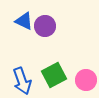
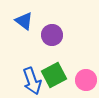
blue triangle: rotated 12 degrees clockwise
purple circle: moved 7 px right, 9 px down
blue arrow: moved 10 px right
